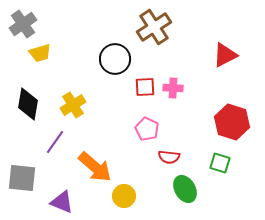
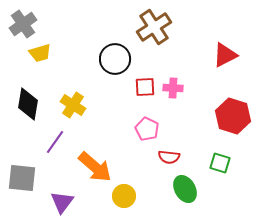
yellow cross: rotated 25 degrees counterclockwise
red hexagon: moved 1 px right, 6 px up
purple triangle: rotated 45 degrees clockwise
